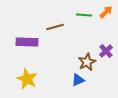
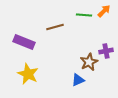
orange arrow: moved 2 px left, 1 px up
purple rectangle: moved 3 px left; rotated 20 degrees clockwise
purple cross: rotated 32 degrees clockwise
brown star: moved 2 px right
yellow star: moved 1 px right, 5 px up
